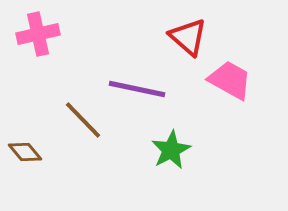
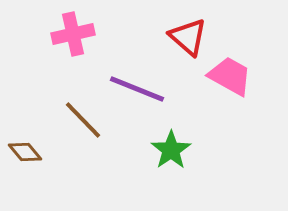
pink cross: moved 35 px right
pink trapezoid: moved 4 px up
purple line: rotated 10 degrees clockwise
green star: rotated 6 degrees counterclockwise
